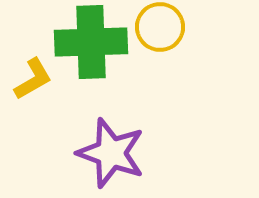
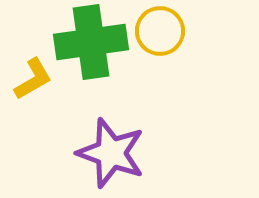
yellow circle: moved 4 px down
green cross: rotated 6 degrees counterclockwise
